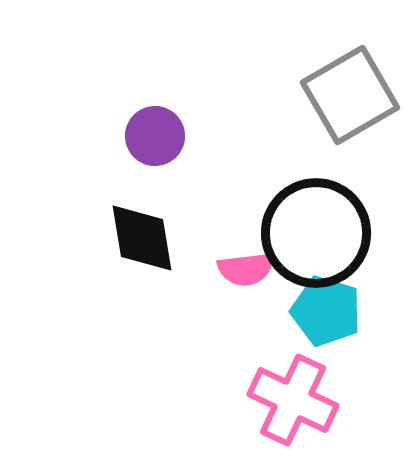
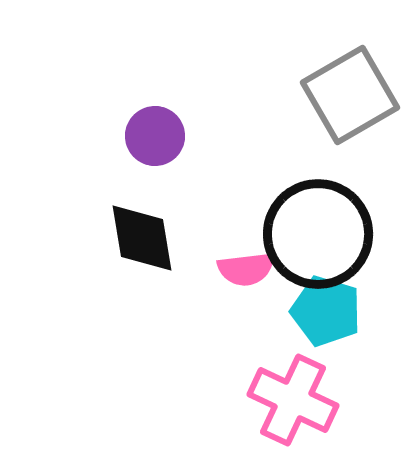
black circle: moved 2 px right, 1 px down
